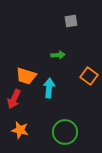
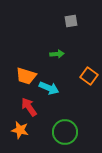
green arrow: moved 1 px left, 1 px up
cyan arrow: rotated 108 degrees clockwise
red arrow: moved 15 px right, 8 px down; rotated 120 degrees clockwise
